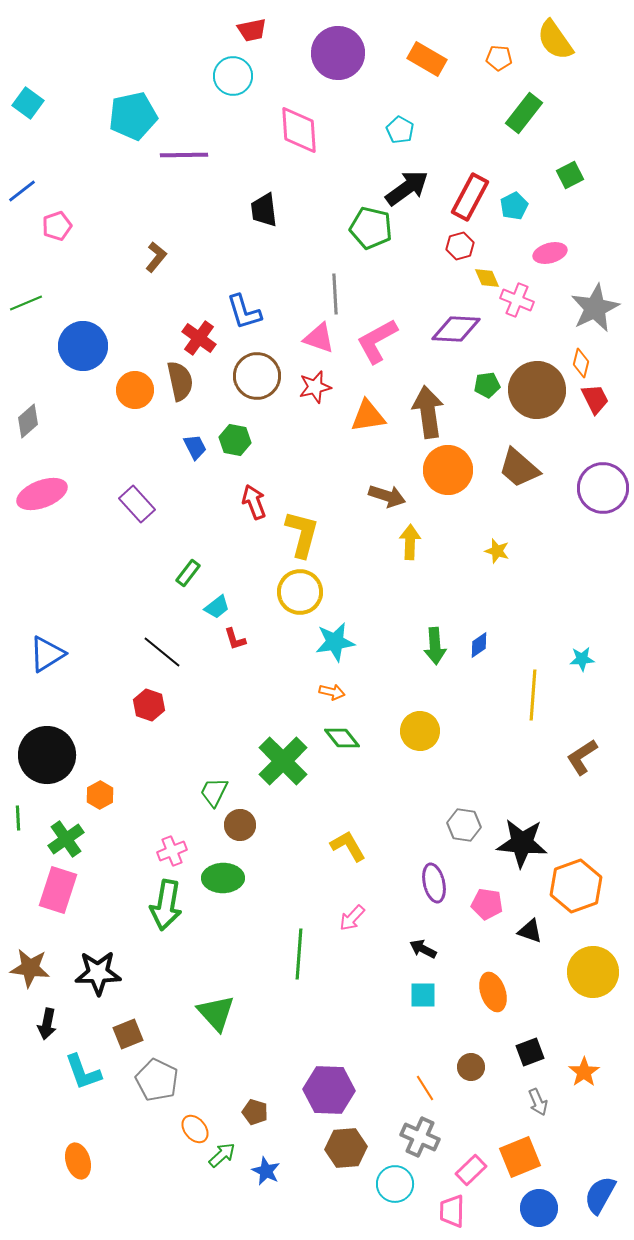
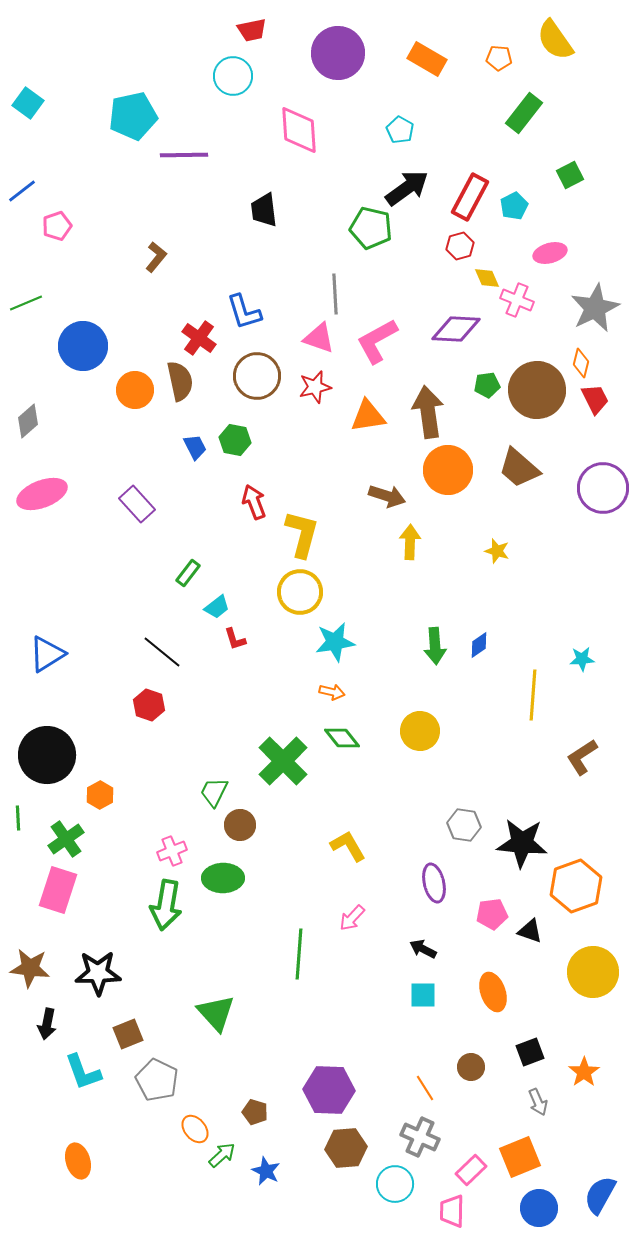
pink pentagon at (487, 904): moved 5 px right, 10 px down; rotated 16 degrees counterclockwise
